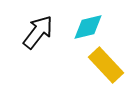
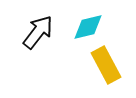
yellow rectangle: rotated 15 degrees clockwise
